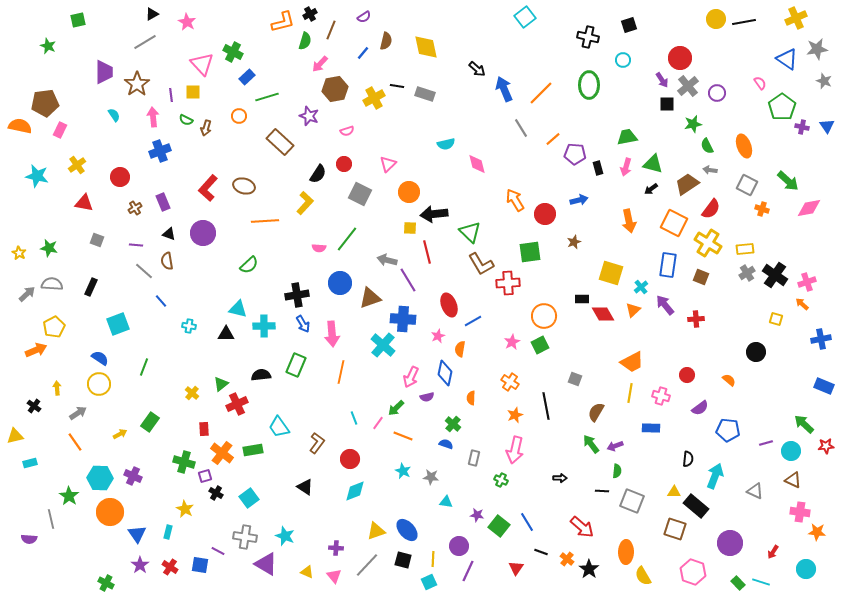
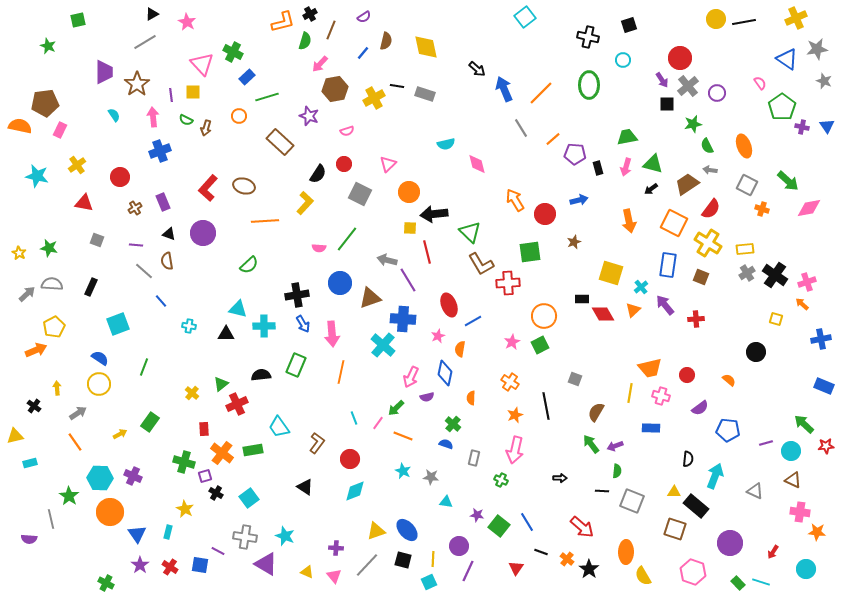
orange trapezoid at (632, 362): moved 18 px right, 6 px down; rotated 15 degrees clockwise
